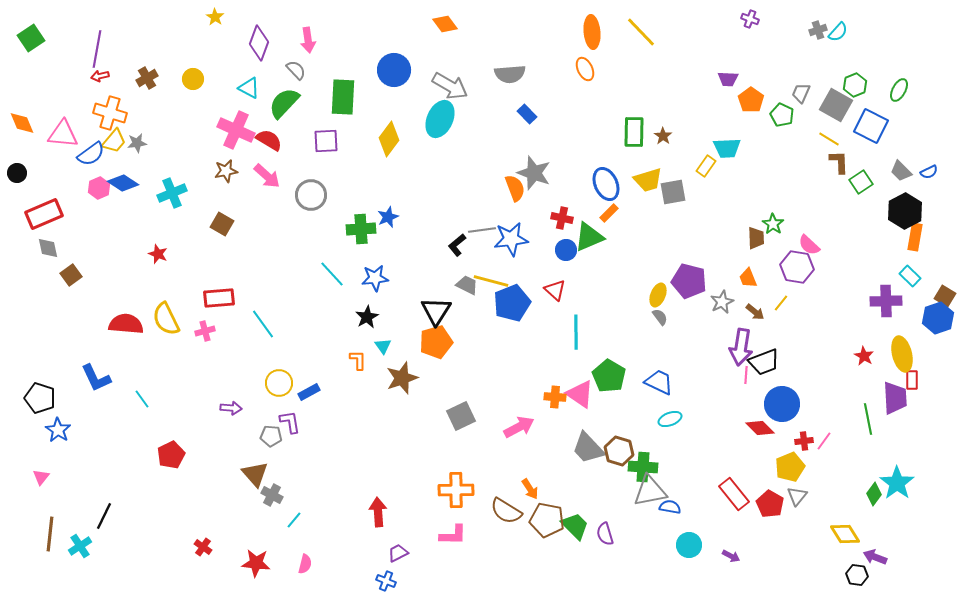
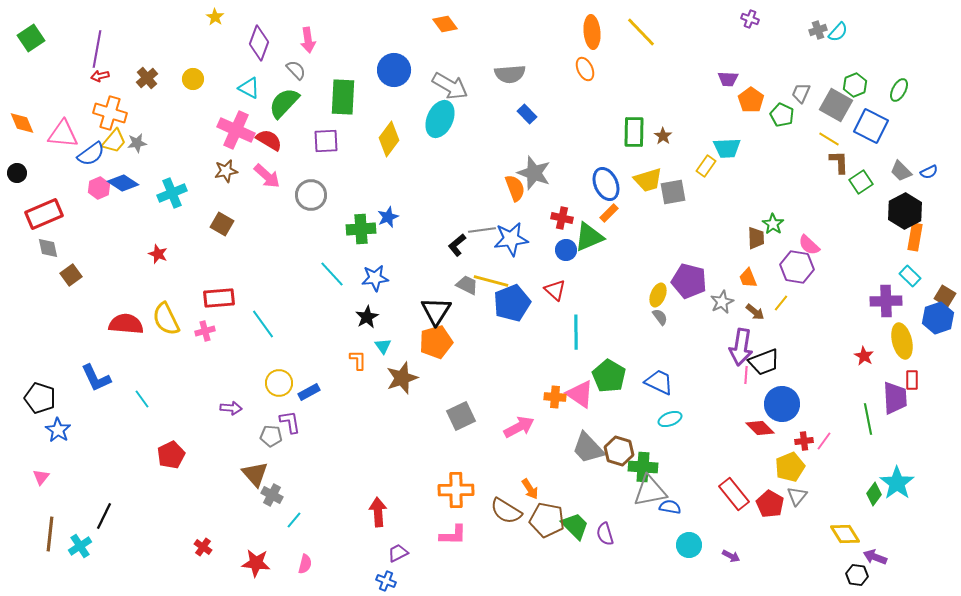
brown cross at (147, 78): rotated 10 degrees counterclockwise
yellow ellipse at (902, 354): moved 13 px up
